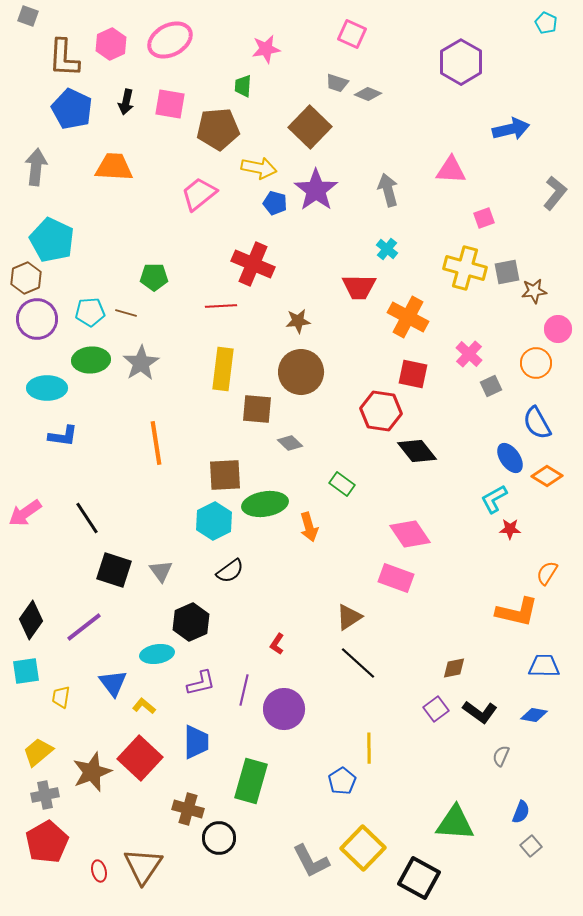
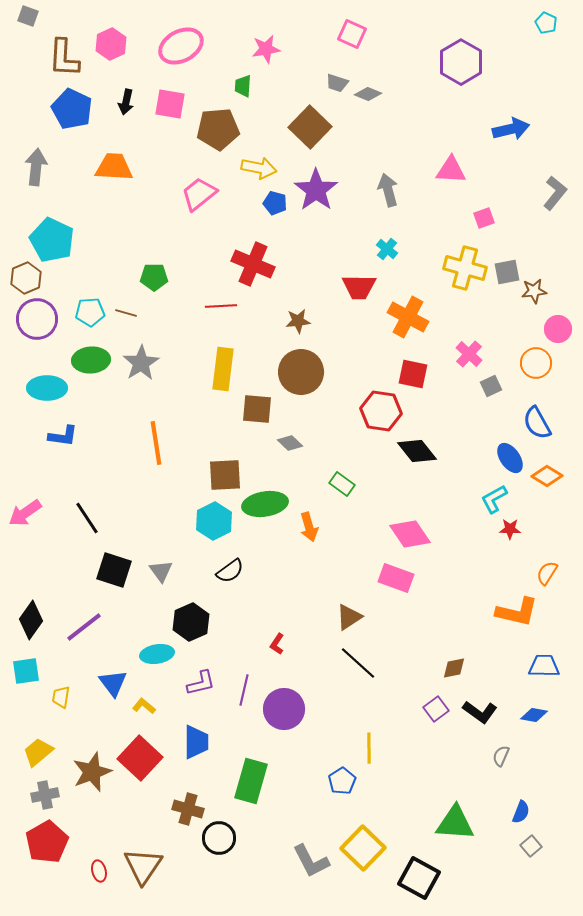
pink ellipse at (170, 40): moved 11 px right, 6 px down
